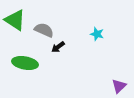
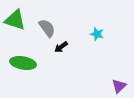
green triangle: rotated 15 degrees counterclockwise
gray semicircle: moved 3 px right, 2 px up; rotated 30 degrees clockwise
black arrow: moved 3 px right
green ellipse: moved 2 px left
